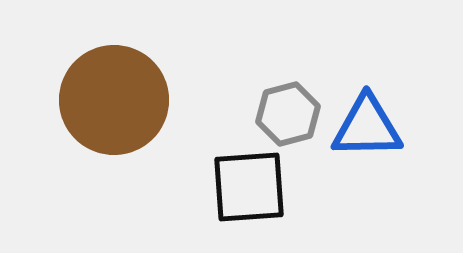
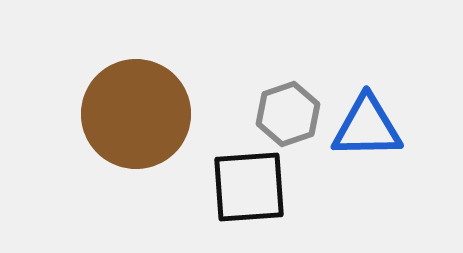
brown circle: moved 22 px right, 14 px down
gray hexagon: rotated 4 degrees counterclockwise
